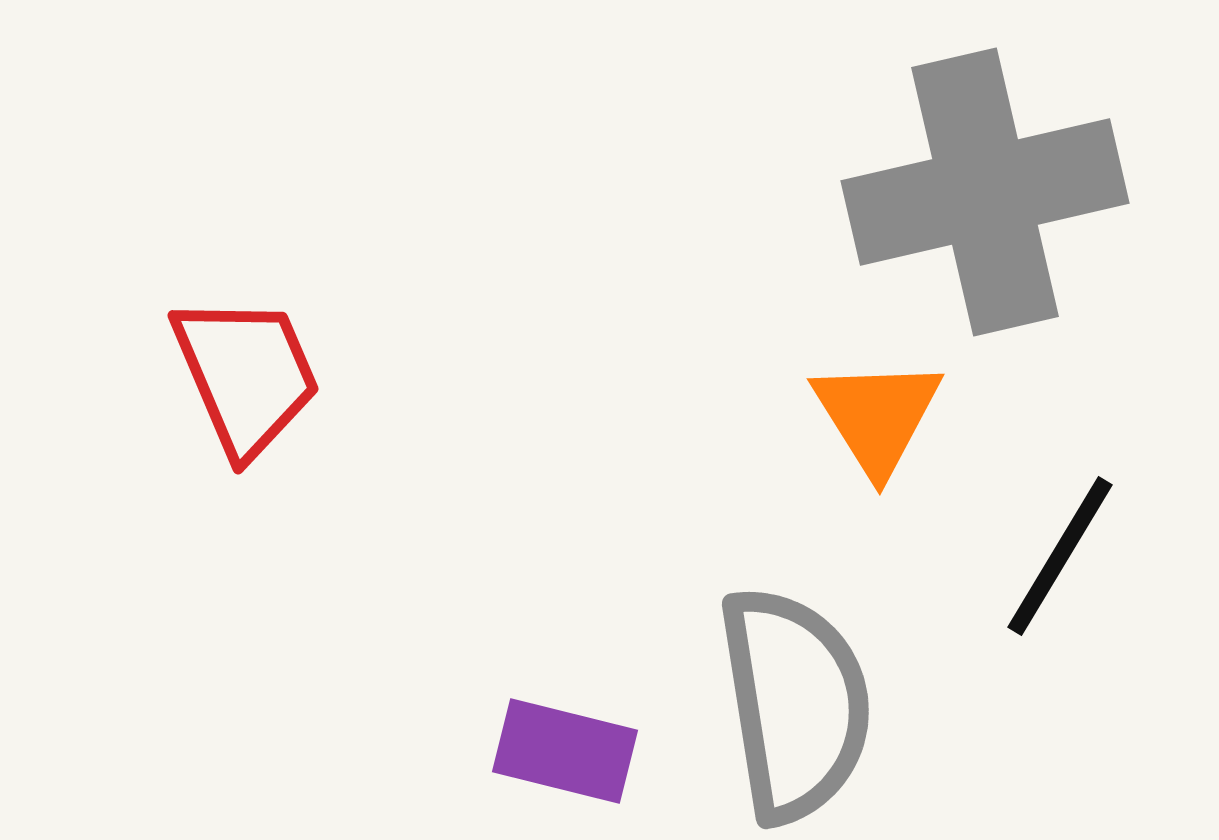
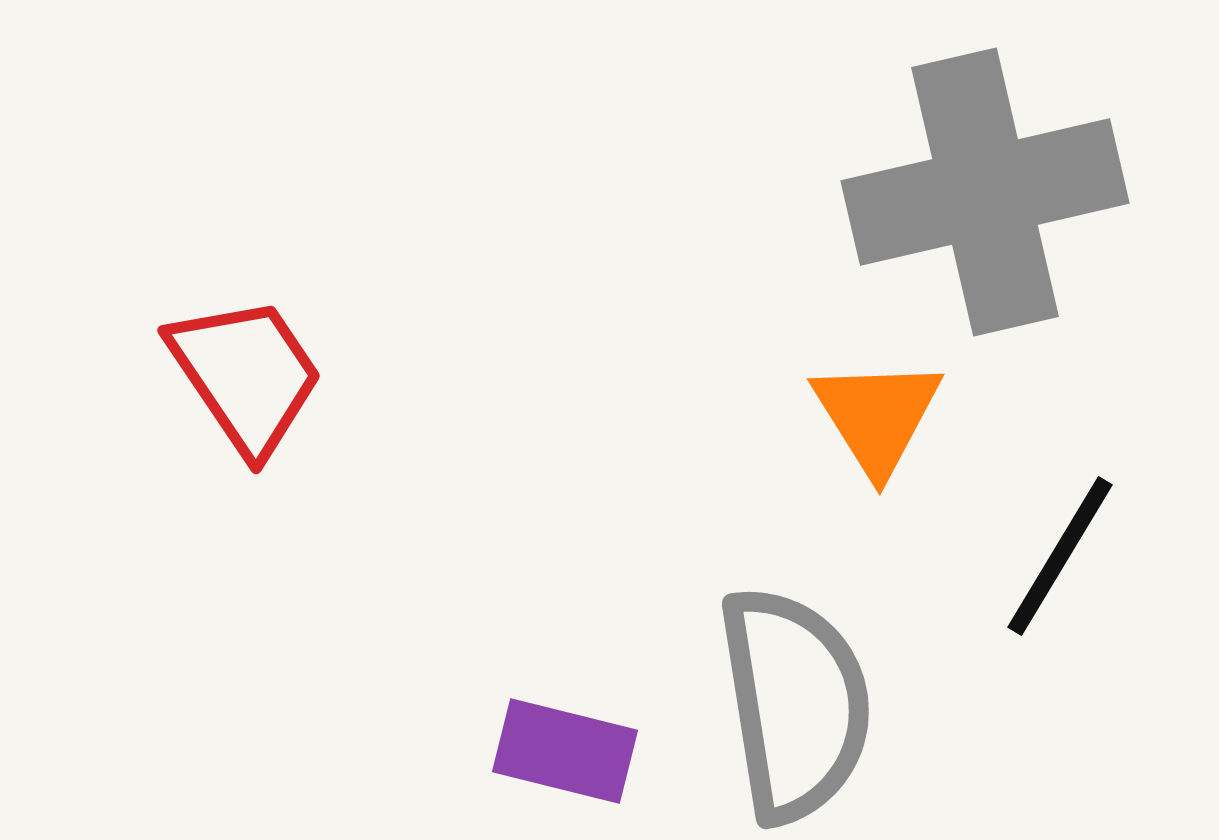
red trapezoid: rotated 11 degrees counterclockwise
